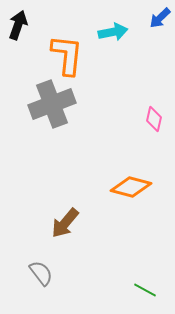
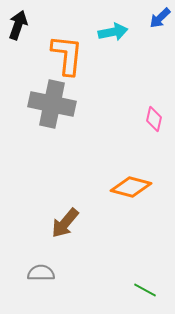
gray cross: rotated 33 degrees clockwise
gray semicircle: rotated 52 degrees counterclockwise
